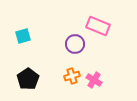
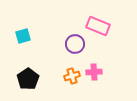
pink cross: moved 8 px up; rotated 35 degrees counterclockwise
